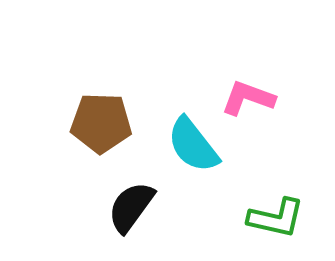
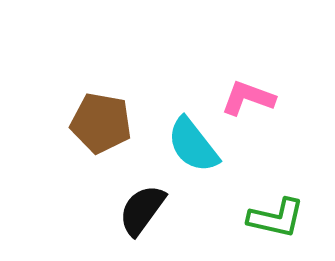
brown pentagon: rotated 8 degrees clockwise
black semicircle: moved 11 px right, 3 px down
